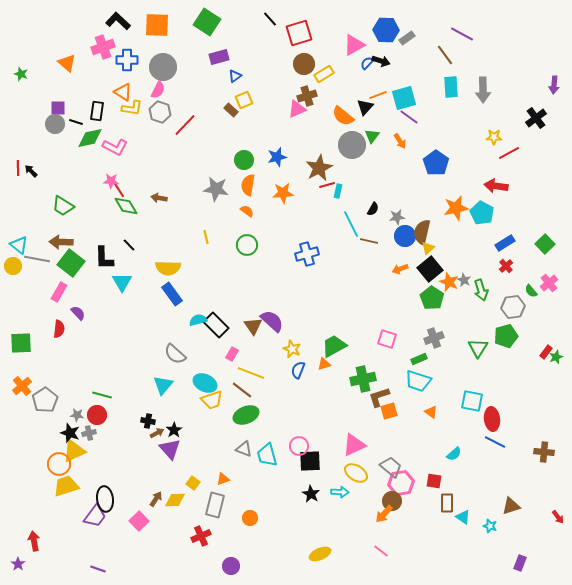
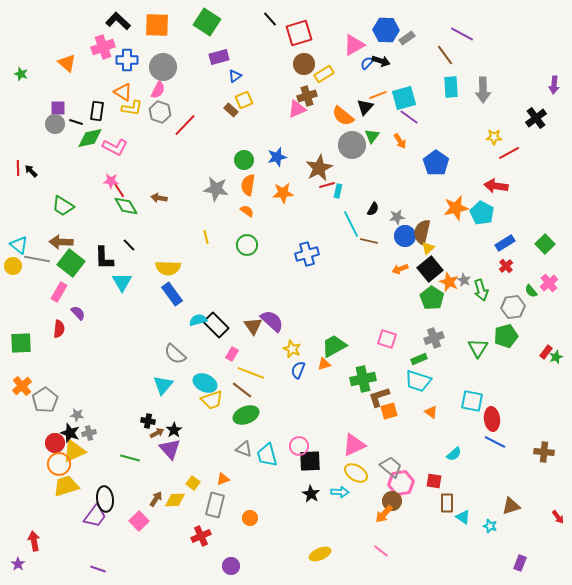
green line at (102, 395): moved 28 px right, 63 px down
red circle at (97, 415): moved 42 px left, 28 px down
